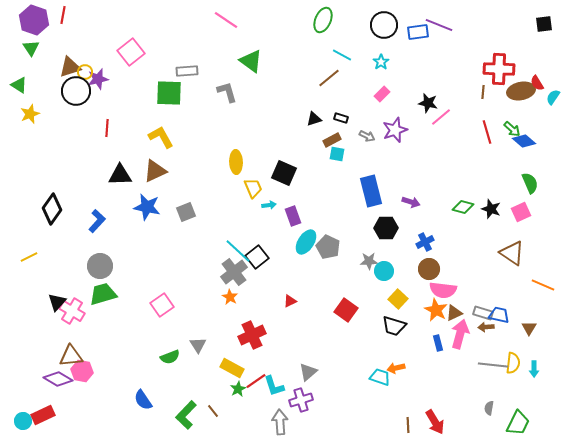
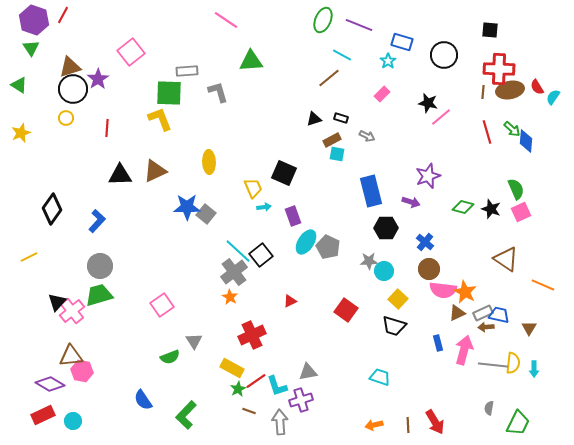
red line at (63, 15): rotated 18 degrees clockwise
black square at (544, 24): moved 54 px left, 6 px down; rotated 12 degrees clockwise
black circle at (384, 25): moved 60 px right, 30 px down
purple line at (439, 25): moved 80 px left
blue rectangle at (418, 32): moved 16 px left, 10 px down; rotated 25 degrees clockwise
green triangle at (251, 61): rotated 40 degrees counterclockwise
cyan star at (381, 62): moved 7 px right, 1 px up
yellow circle at (85, 72): moved 19 px left, 46 px down
purple star at (98, 79): rotated 20 degrees counterclockwise
red semicircle at (537, 83): moved 4 px down
black circle at (76, 91): moved 3 px left, 2 px up
brown ellipse at (521, 91): moved 11 px left, 1 px up
gray L-shape at (227, 92): moved 9 px left
yellow star at (30, 114): moved 9 px left, 19 px down
purple star at (395, 130): moved 33 px right, 46 px down
yellow L-shape at (161, 137): moved 1 px left, 18 px up; rotated 8 degrees clockwise
blue diamond at (524, 141): moved 2 px right; rotated 55 degrees clockwise
yellow ellipse at (236, 162): moved 27 px left
green semicircle at (530, 183): moved 14 px left, 6 px down
cyan arrow at (269, 205): moved 5 px left, 2 px down
blue star at (147, 207): moved 40 px right; rotated 12 degrees counterclockwise
gray square at (186, 212): moved 20 px right, 2 px down; rotated 30 degrees counterclockwise
blue cross at (425, 242): rotated 24 degrees counterclockwise
brown triangle at (512, 253): moved 6 px left, 6 px down
black square at (257, 257): moved 4 px right, 2 px up
green trapezoid at (103, 294): moved 4 px left, 1 px down
orange star at (436, 310): moved 29 px right, 18 px up
pink cross at (72, 311): rotated 20 degrees clockwise
brown triangle at (454, 313): moved 3 px right
gray rectangle at (483, 313): rotated 42 degrees counterclockwise
pink arrow at (460, 334): moved 4 px right, 16 px down
gray triangle at (198, 345): moved 4 px left, 4 px up
orange arrow at (396, 368): moved 22 px left, 57 px down
gray triangle at (308, 372): rotated 30 degrees clockwise
purple diamond at (58, 379): moved 8 px left, 5 px down
cyan L-shape at (274, 386): moved 3 px right
brown line at (213, 411): moved 36 px right; rotated 32 degrees counterclockwise
cyan circle at (23, 421): moved 50 px right
